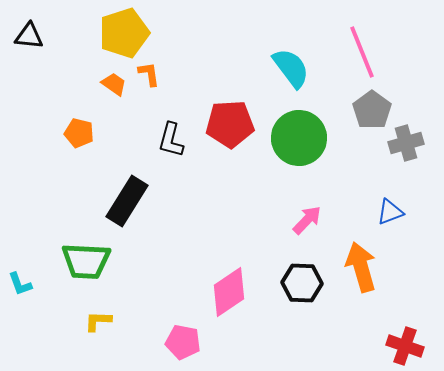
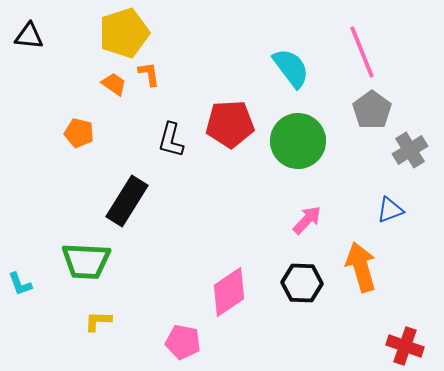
green circle: moved 1 px left, 3 px down
gray cross: moved 4 px right, 7 px down; rotated 16 degrees counterclockwise
blue triangle: moved 2 px up
